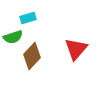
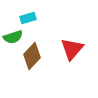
red triangle: moved 4 px left
